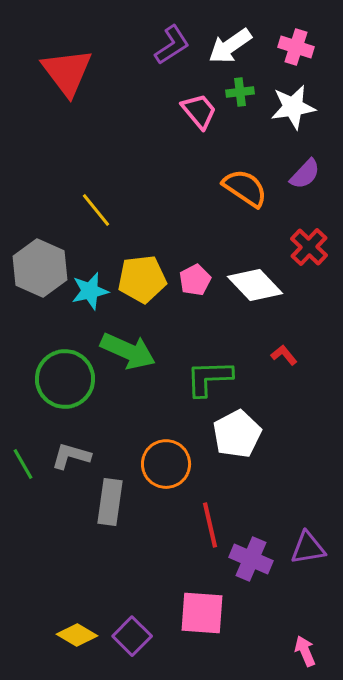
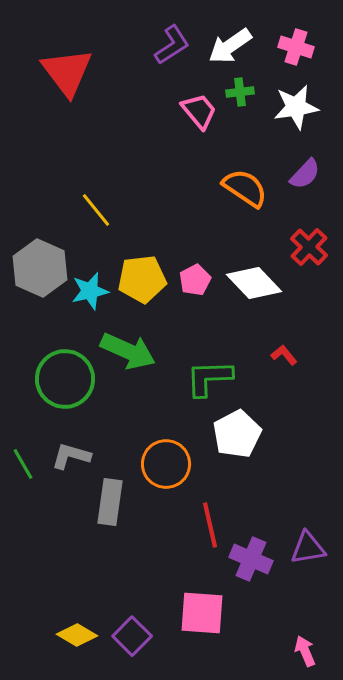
white star: moved 3 px right
white diamond: moved 1 px left, 2 px up
